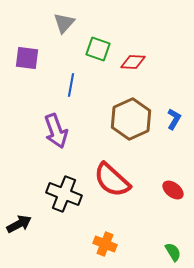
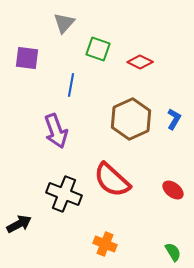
red diamond: moved 7 px right; rotated 25 degrees clockwise
